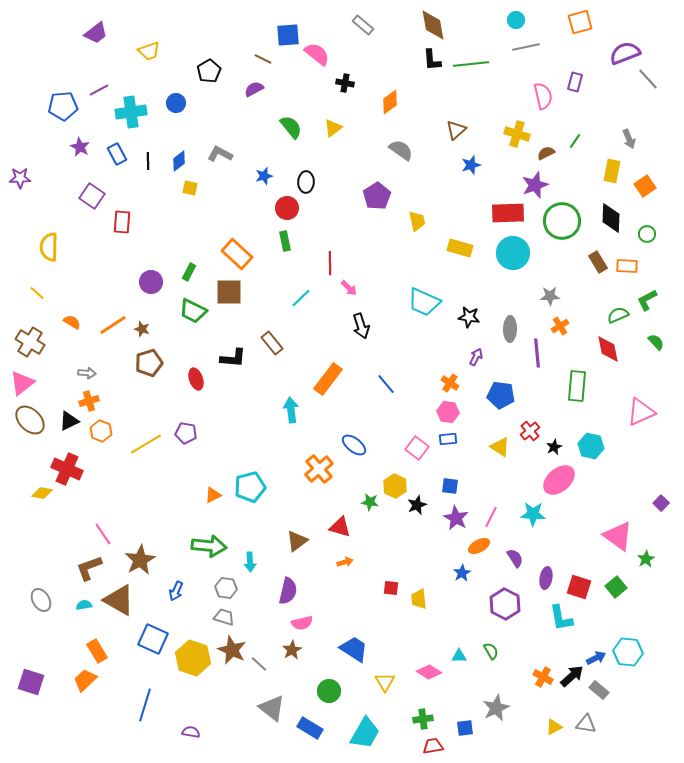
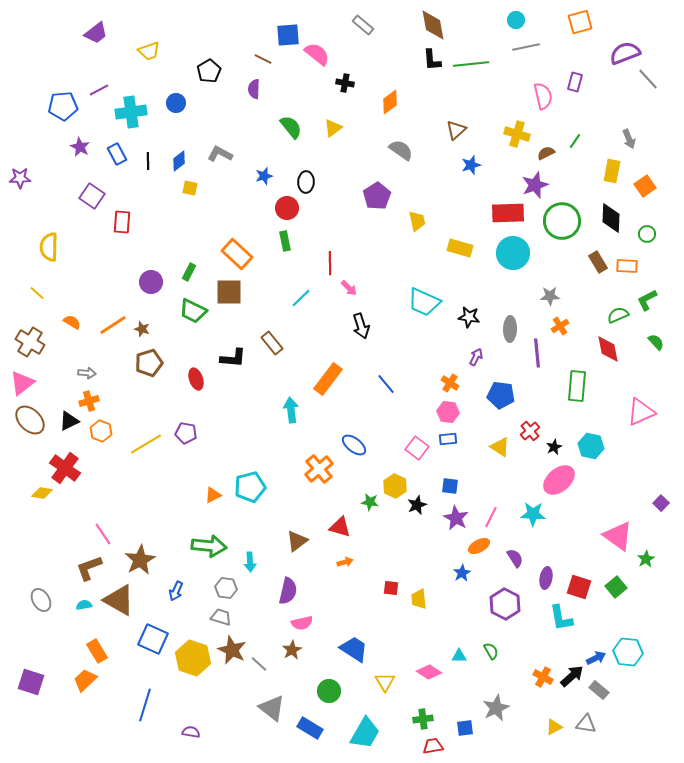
purple semicircle at (254, 89): rotated 60 degrees counterclockwise
red cross at (67, 469): moved 2 px left, 1 px up; rotated 12 degrees clockwise
gray trapezoid at (224, 617): moved 3 px left
